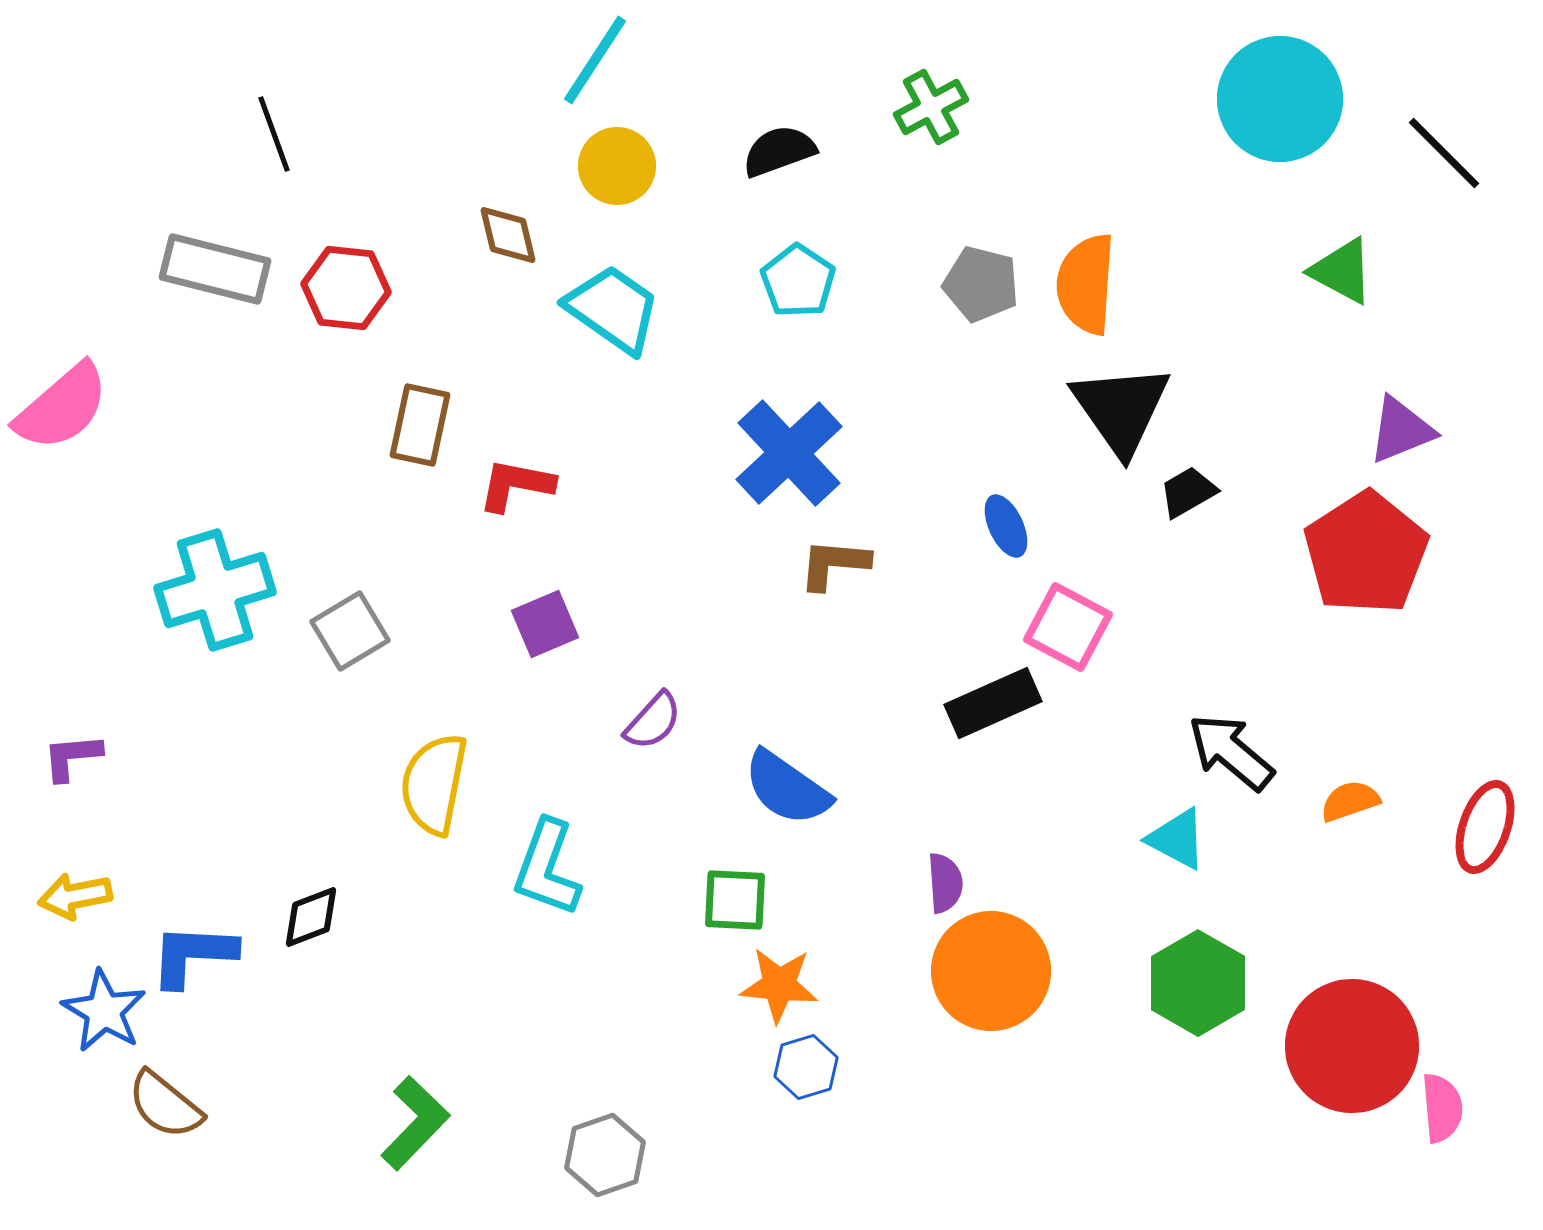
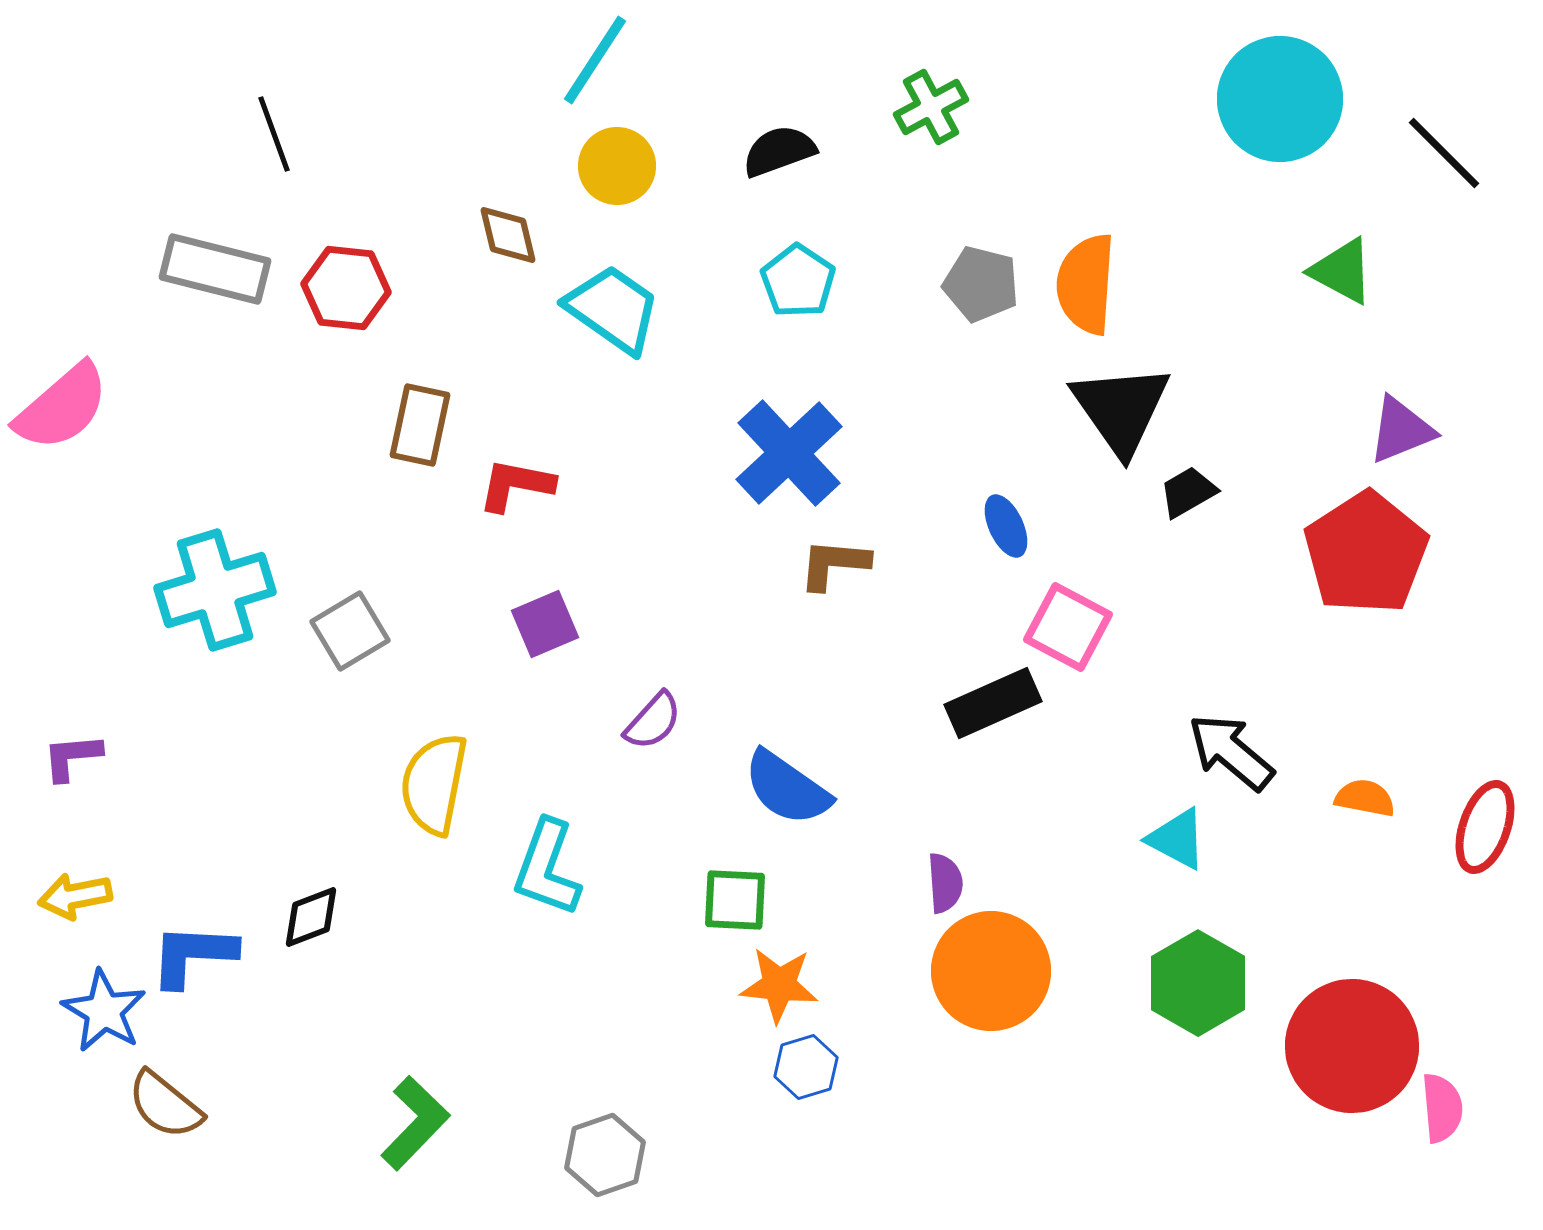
orange semicircle at (1350, 801): moved 15 px right, 3 px up; rotated 30 degrees clockwise
